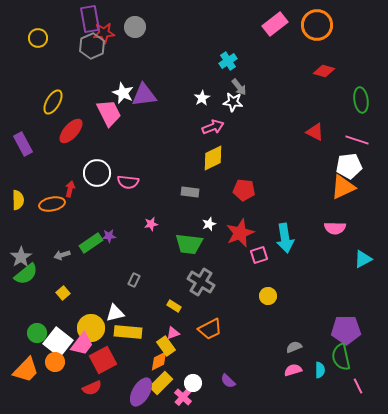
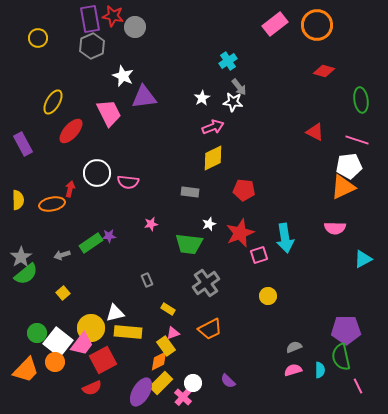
red star at (104, 33): moved 9 px right, 17 px up; rotated 15 degrees clockwise
white star at (123, 93): moved 17 px up
purple triangle at (144, 95): moved 2 px down
gray rectangle at (134, 280): moved 13 px right; rotated 48 degrees counterclockwise
gray cross at (201, 282): moved 5 px right, 1 px down; rotated 24 degrees clockwise
yellow rectangle at (174, 306): moved 6 px left, 3 px down
